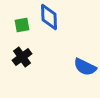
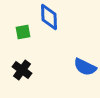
green square: moved 1 px right, 7 px down
black cross: moved 13 px down; rotated 18 degrees counterclockwise
